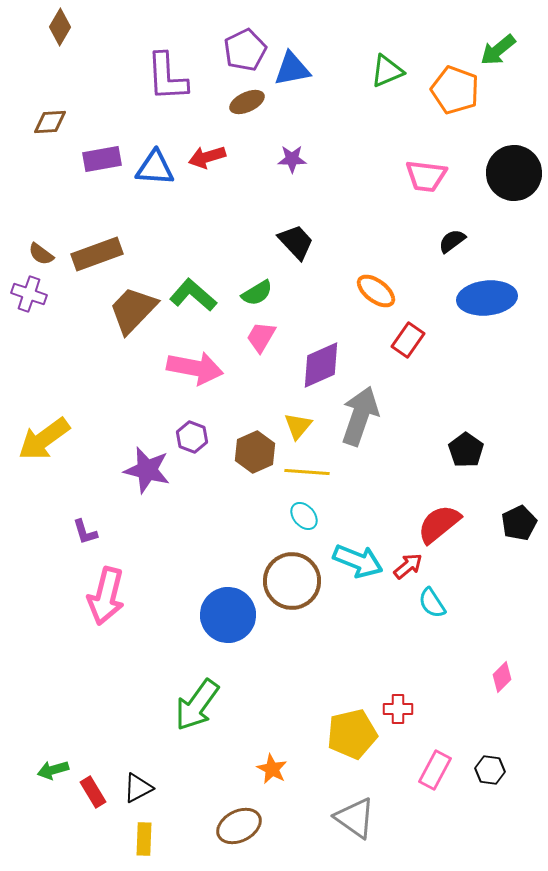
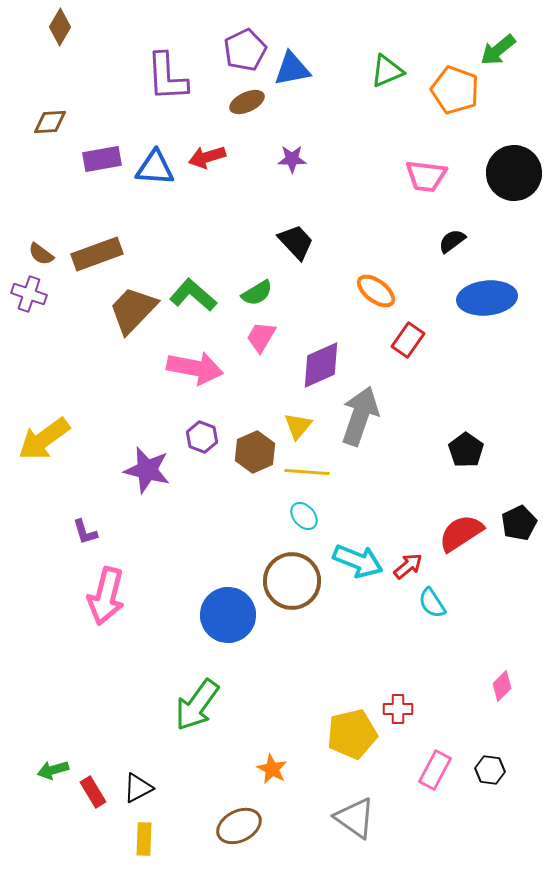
purple hexagon at (192, 437): moved 10 px right
red semicircle at (439, 524): moved 22 px right, 9 px down; rotated 6 degrees clockwise
pink diamond at (502, 677): moved 9 px down
